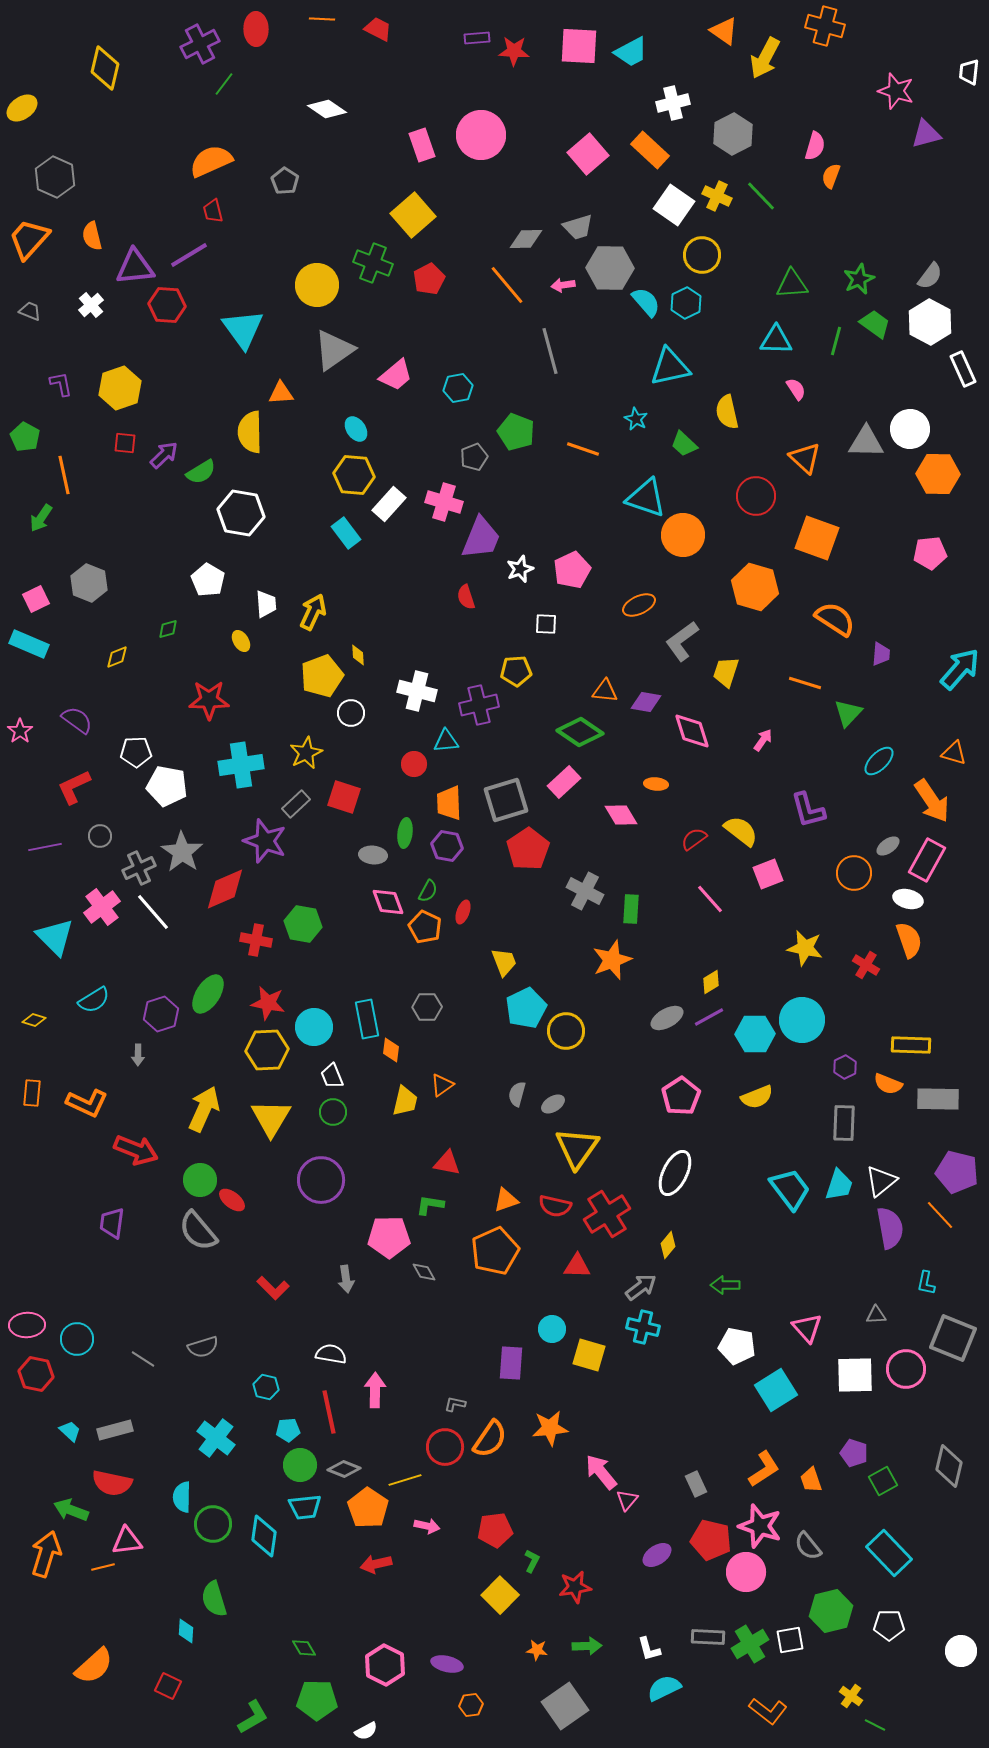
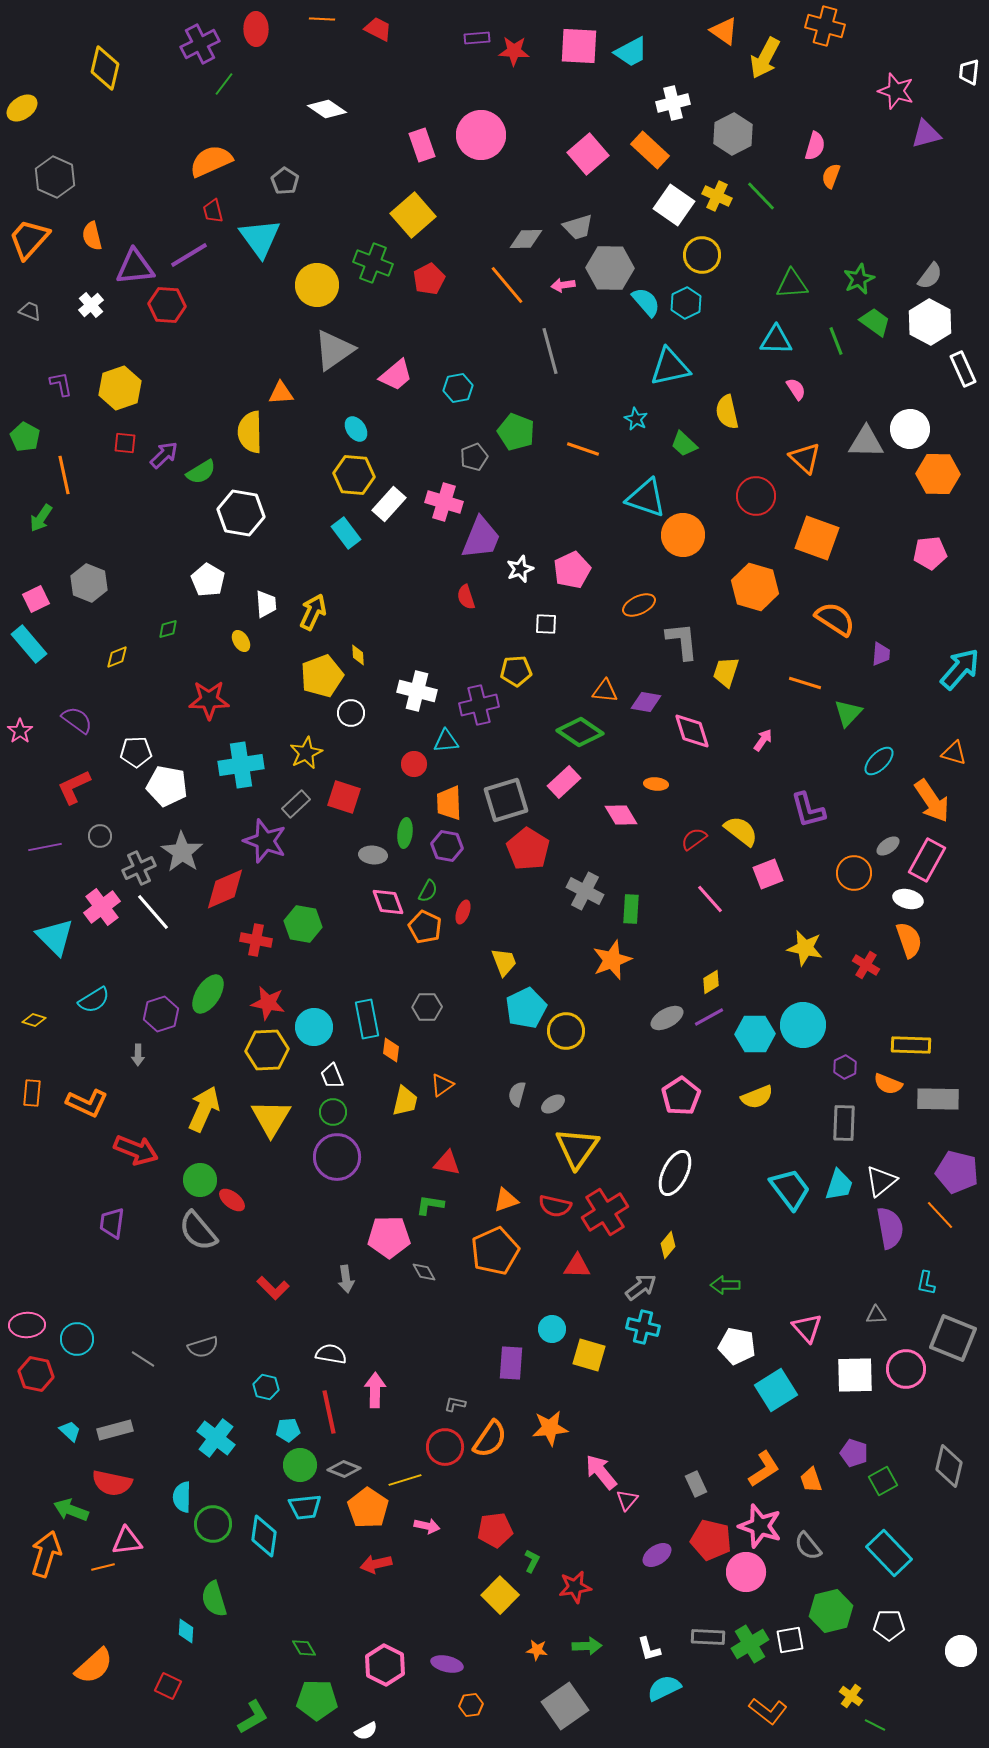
green trapezoid at (875, 324): moved 2 px up
cyan triangle at (243, 329): moved 17 px right, 91 px up
green line at (836, 341): rotated 36 degrees counterclockwise
gray L-shape at (682, 641): rotated 120 degrees clockwise
cyan rectangle at (29, 644): rotated 27 degrees clockwise
red pentagon at (528, 849): rotated 6 degrees counterclockwise
cyan circle at (802, 1020): moved 1 px right, 5 px down
purple circle at (321, 1180): moved 16 px right, 23 px up
red cross at (607, 1214): moved 2 px left, 2 px up
